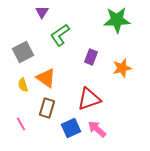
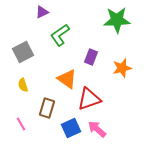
purple triangle: rotated 32 degrees clockwise
orange triangle: moved 21 px right, 1 px down
